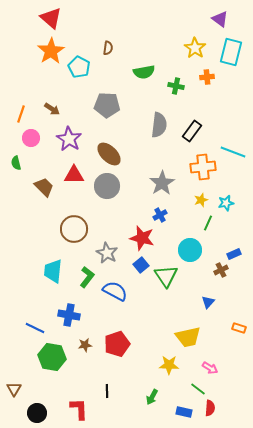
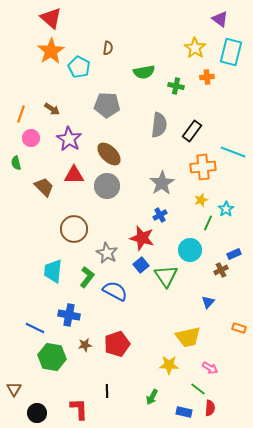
cyan star at (226, 203): moved 6 px down; rotated 21 degrees counterclockwise
